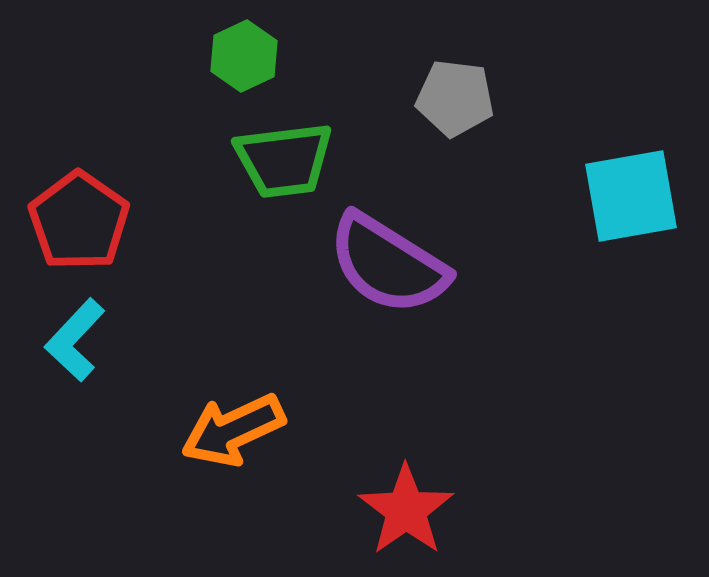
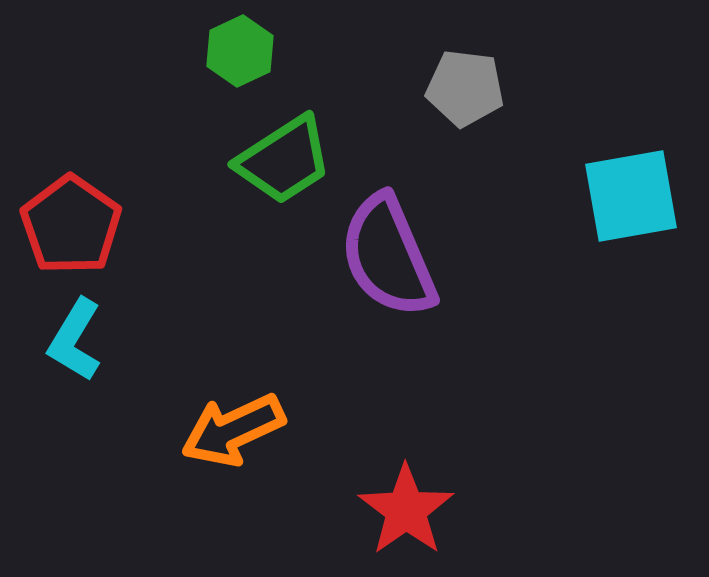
green hexagon: moved 4 px left, 5 px up
gray pentagon: moved 10 px right, 10 px up
green trapezoid: rotated 26 degrees counterclockwise
red pentagon: moved 8 px left, 4 px down
purple semicircle: moved 8 px up; rotated 35 degrees clockwise
cyan L-shape: rotated 12 degrees counterclockwise
